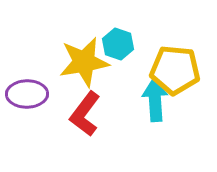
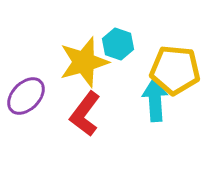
yellow star: rotated 6 degrees counterclockwise
purple ellipse: moved 1 px left, 2 px down; rotated 45 degrees counterclockwise
